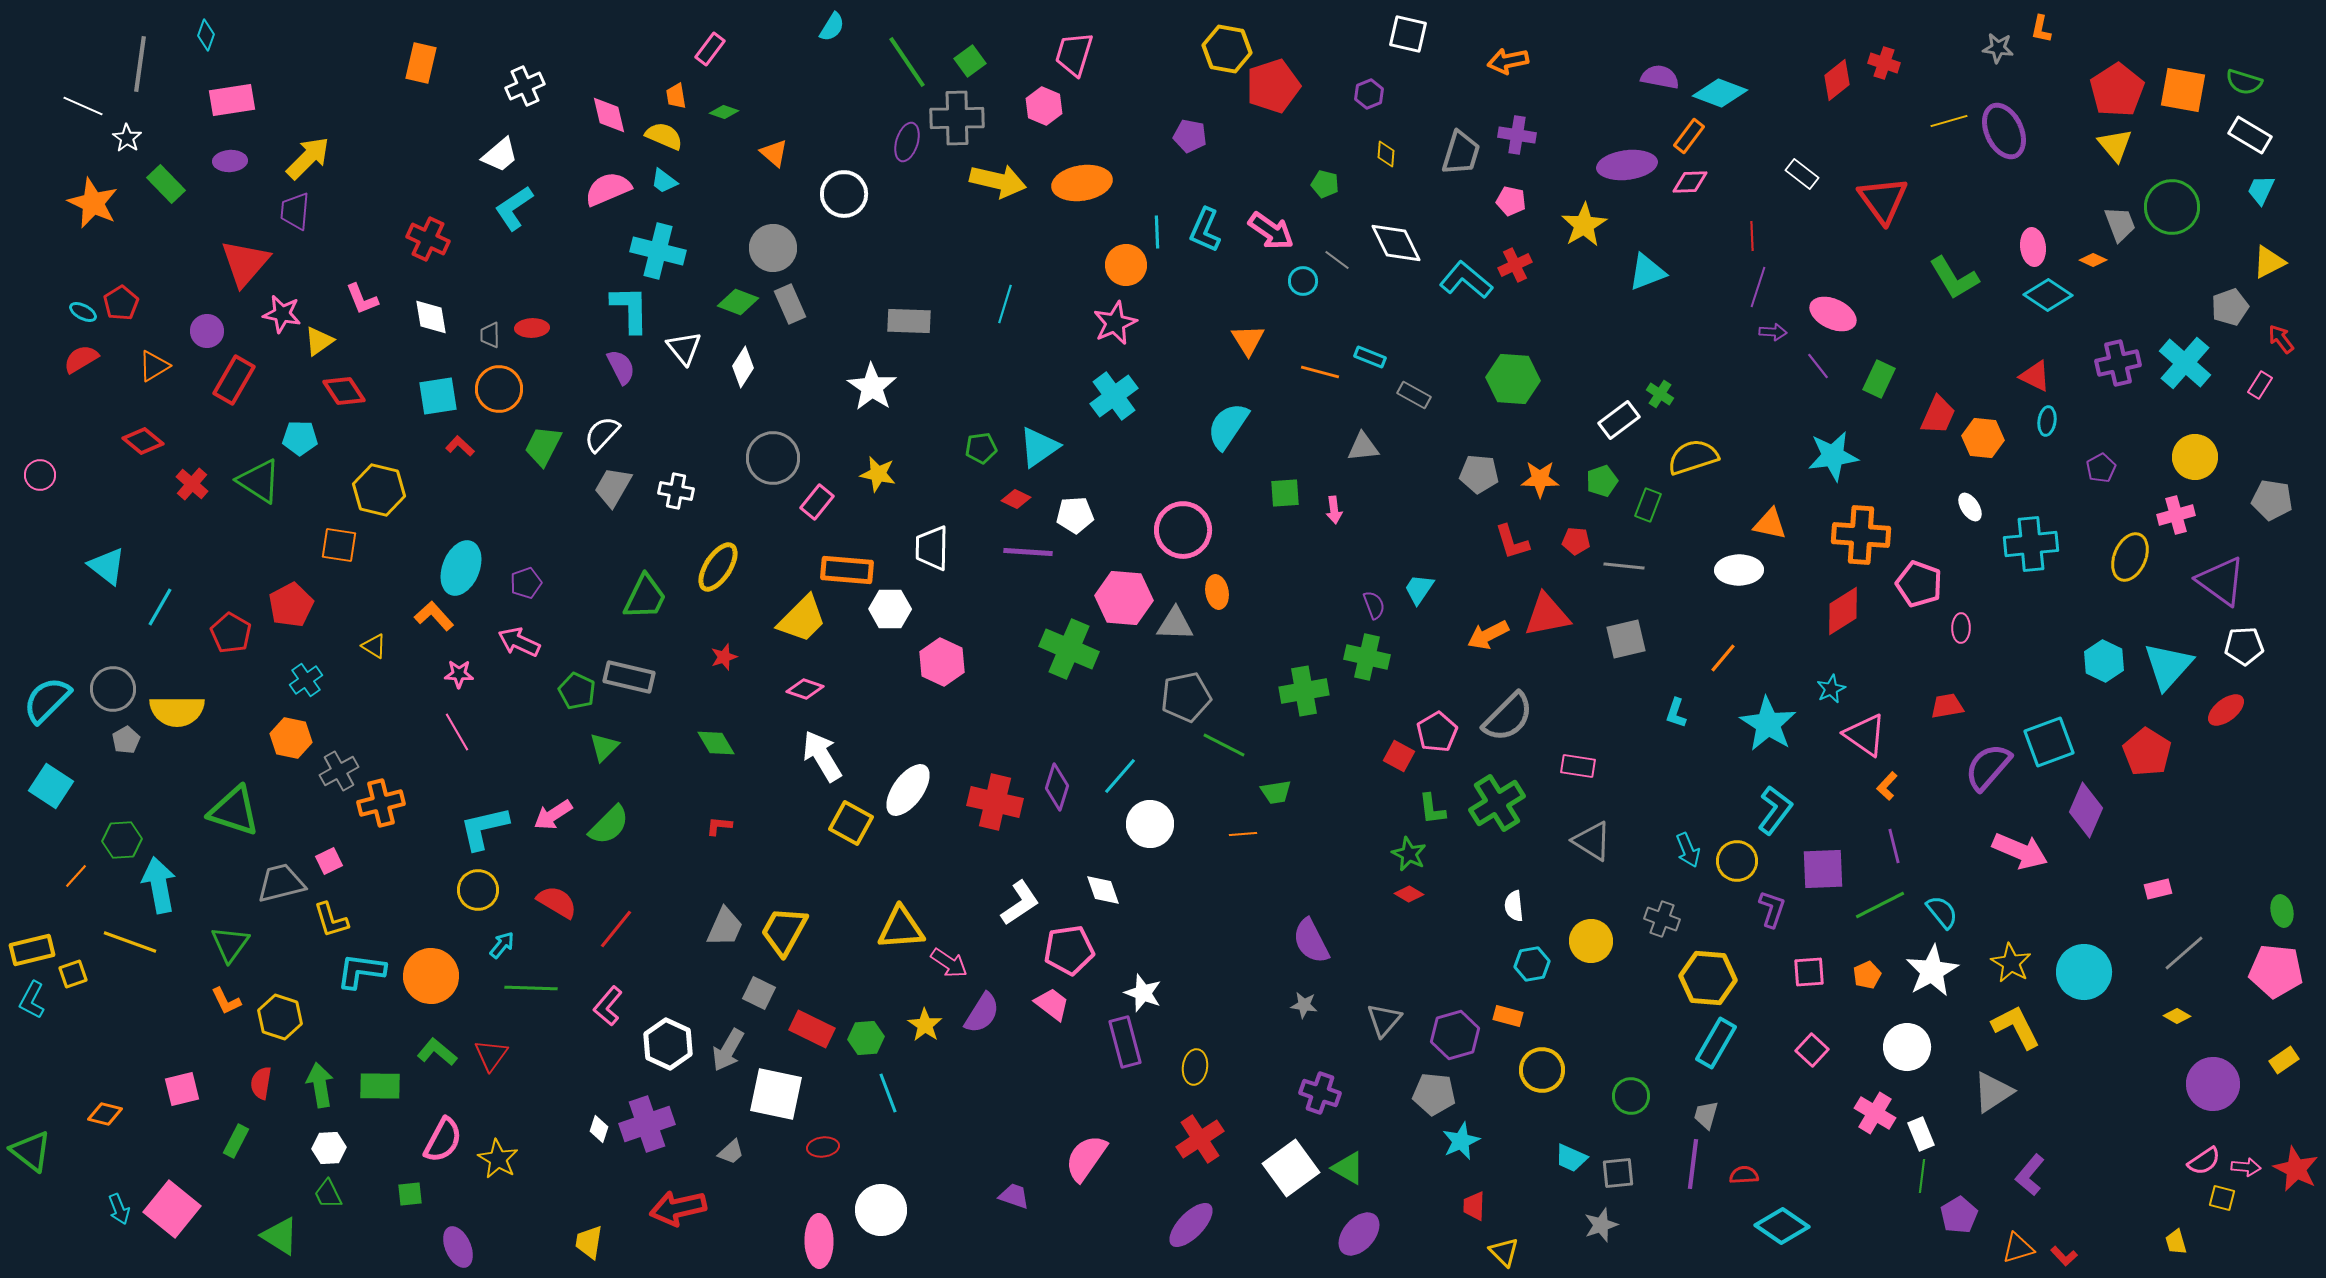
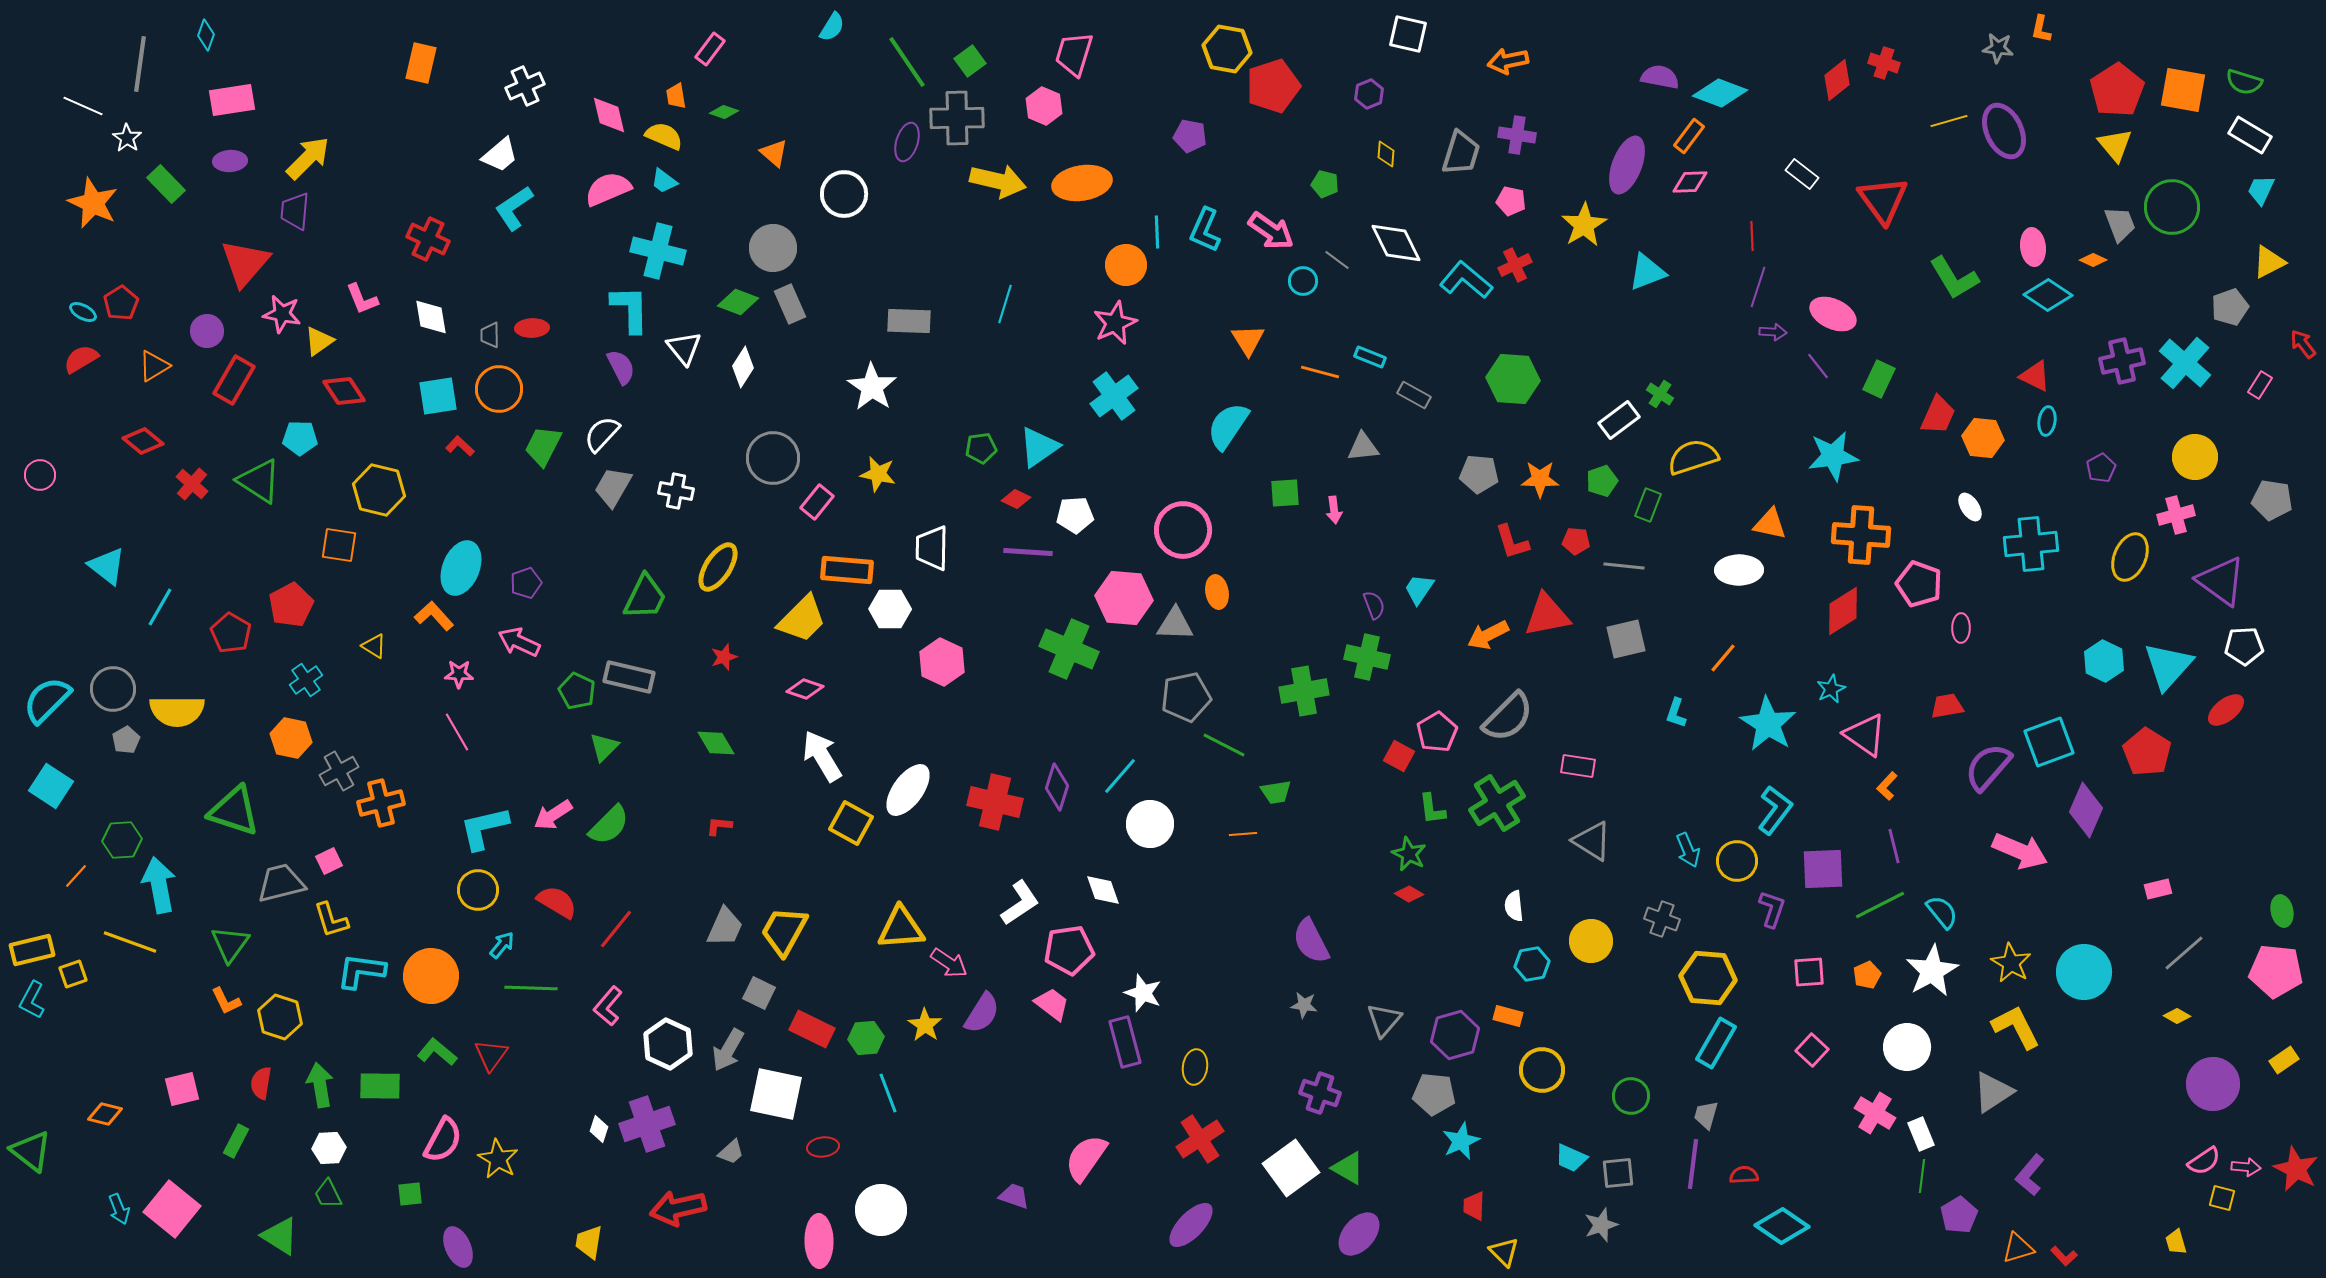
purple ellipse at (1627, 165): rotated 62 degrees counterclockwise
red arrow at (2281, 339): moved 22 px right, 5 px down
purple cross at (2118, 363): moved 4 px right, 2 px up
